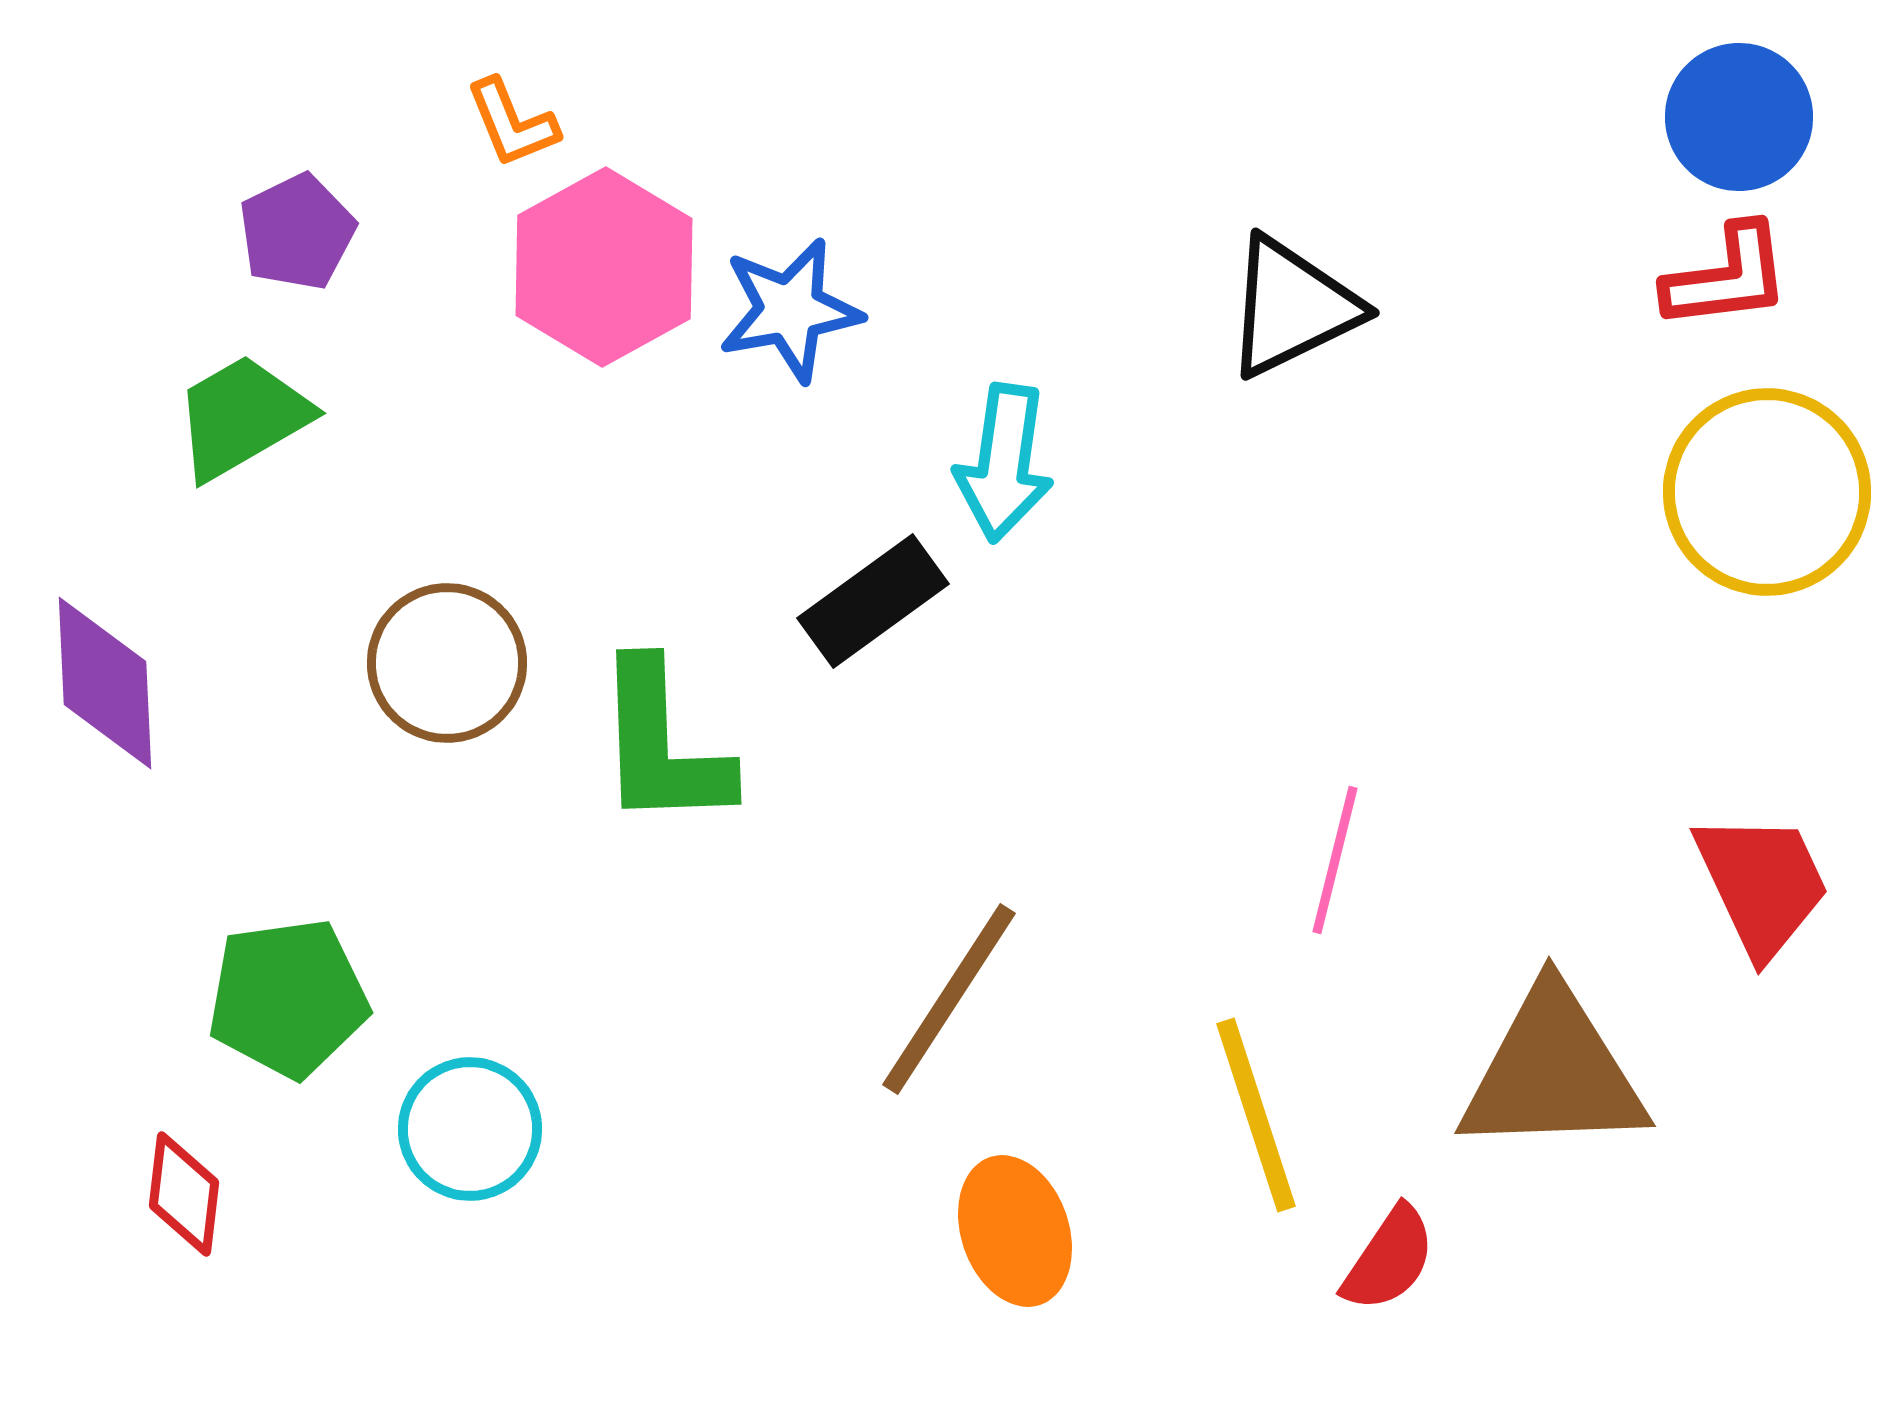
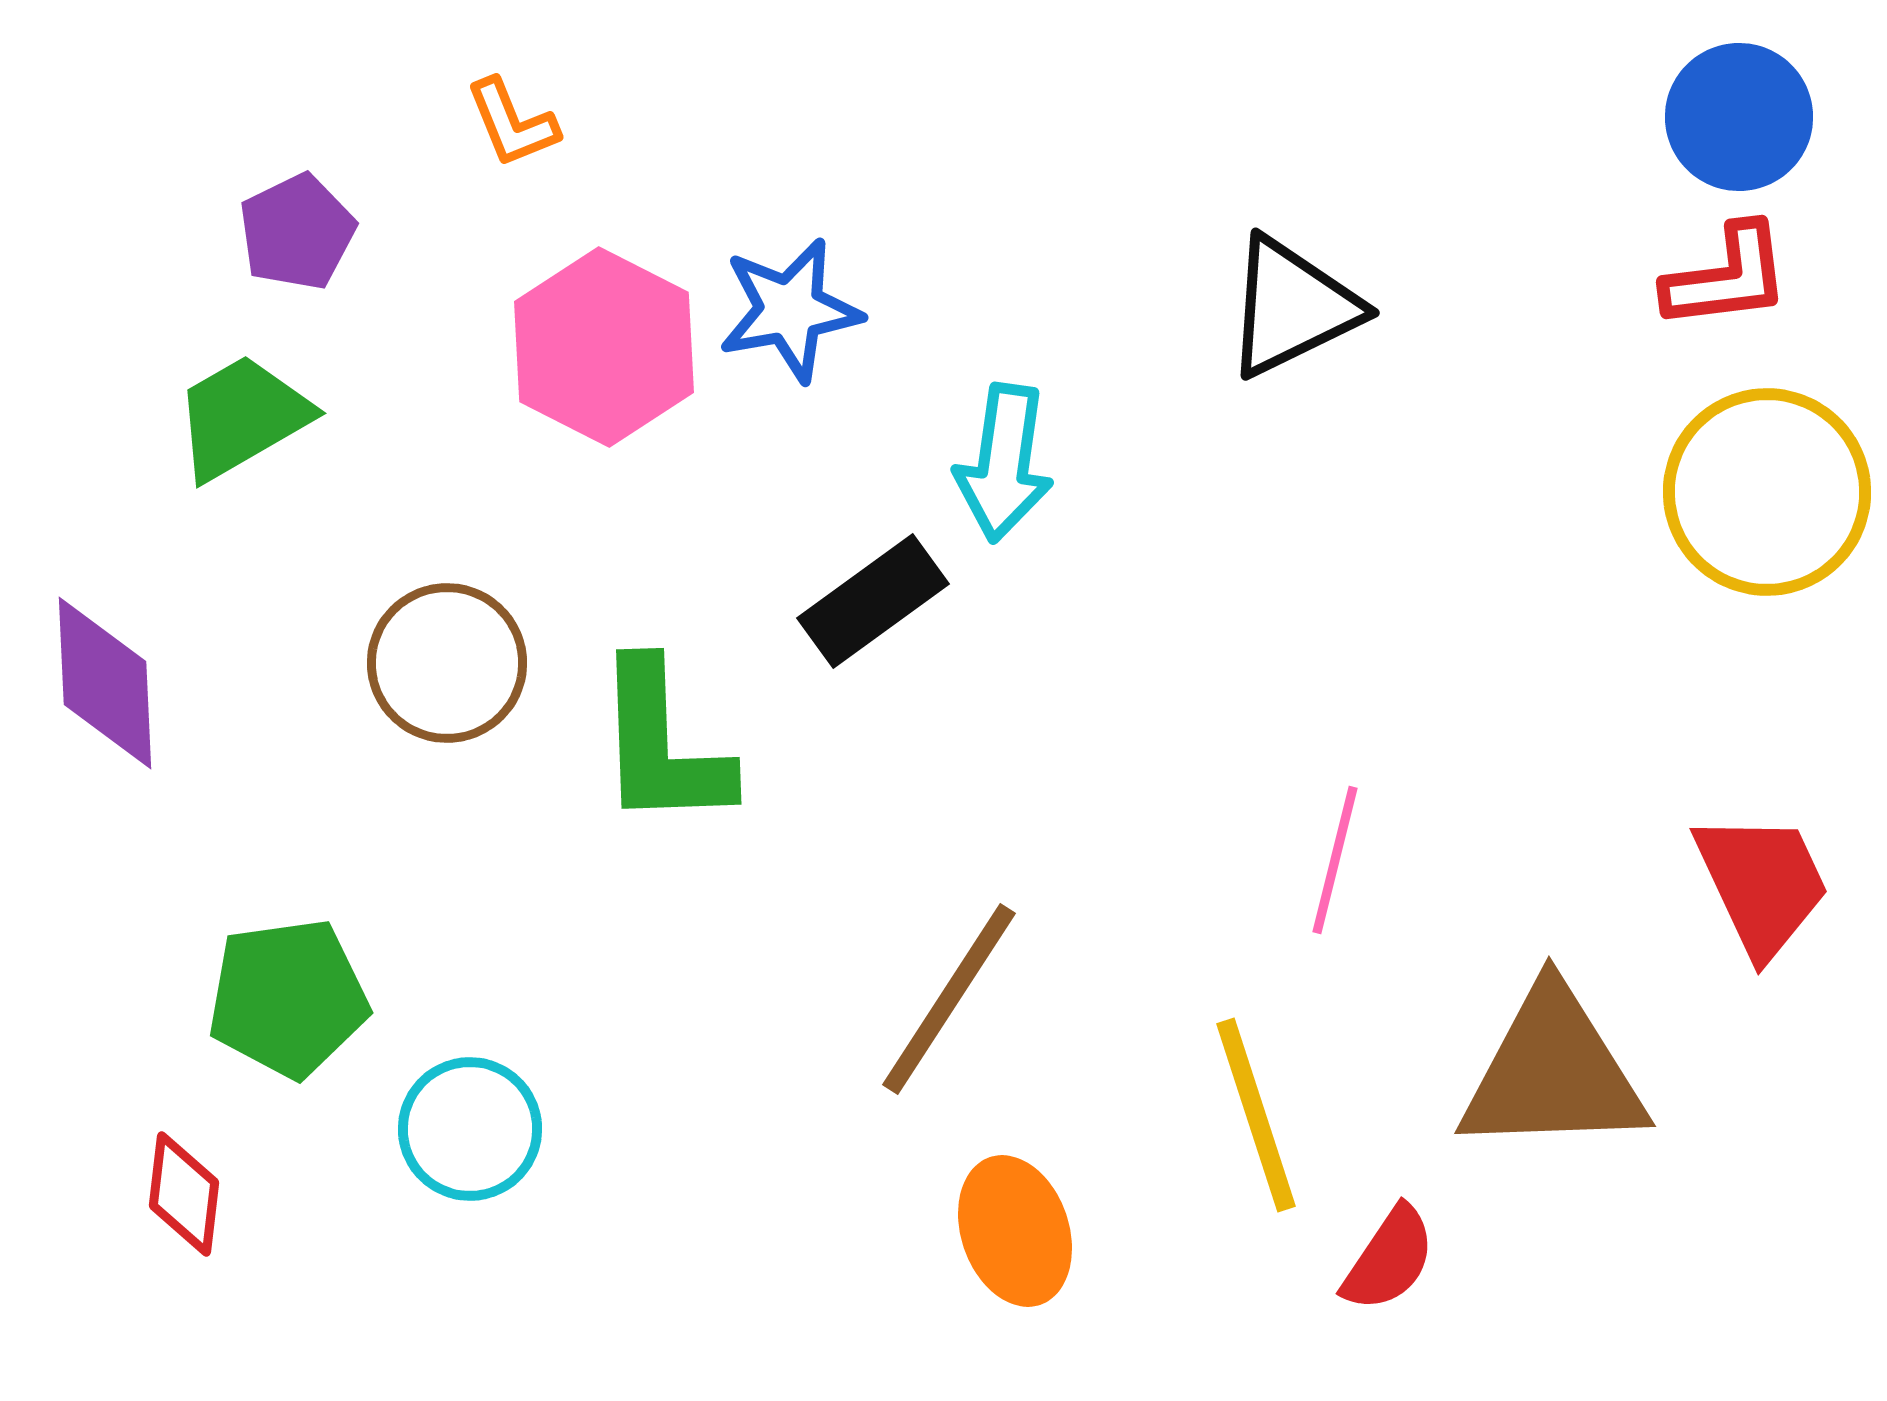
pink hexagon: moved 80 px down; rotated 4 degrees counterclockwise
